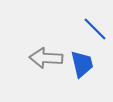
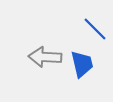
gray arrow: moved 1 px left, 1 px up
